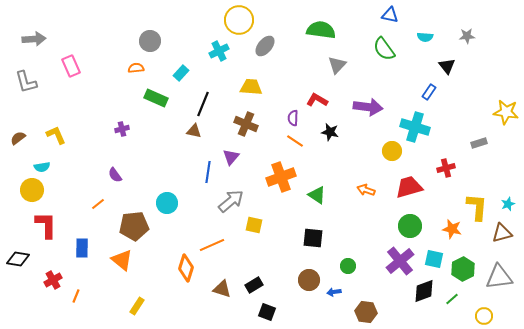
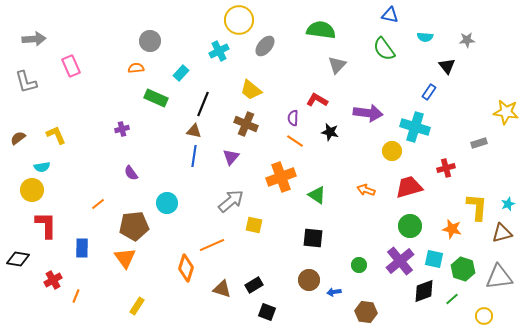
gray star at (467, 36): moved 4 px down
yellow trapezoid at (251, 87): moved 3 px down; rotated 145 degrees counterclockwise
purple arrow at (368, 107): moved 6 px down
blue line at (208, 172): moved 14 px left, 16 px up
purple semicircle at (115, 175): moved 16 px right, 2 px up
orange triangle at (122, 260): moved 3 px right, 2 px up; rotated 15 degrees clockwise
green circle at (348, 266): moved 11 px right, 1 px up
green hexagon at (463, 269): rotated 15 degrees counterclockwise
